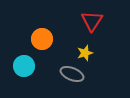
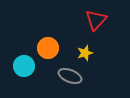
red triangle: moved 4 px right, 1 px up; rotated 10 degrees clockwise
orange circle: moved 6 px right, 9 px down
gray ellipse: moved 2 px left, 2 px down
